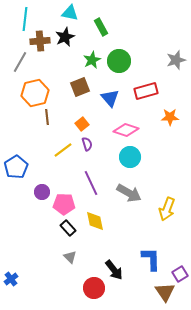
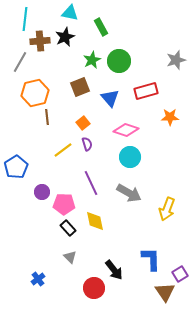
orange square: moved 1 px right, 1 px up
blue cross: moved 27 px right
